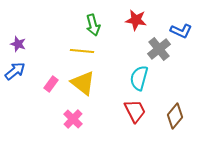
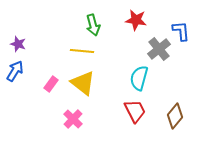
blue L-shape: rotated 120 degrees counterclockwise
blue arrow: rotated 20 degrees counterclockwise
